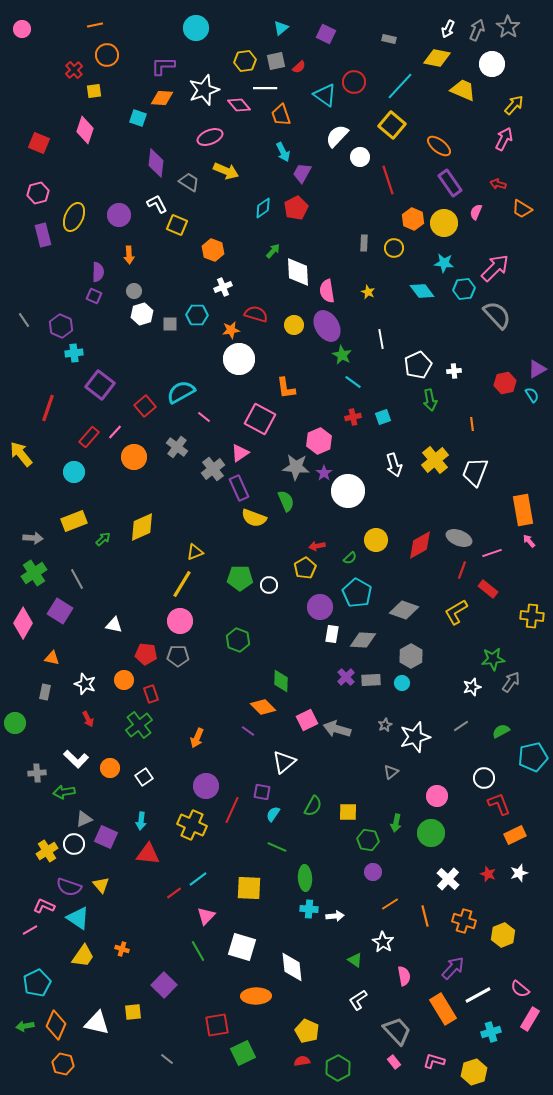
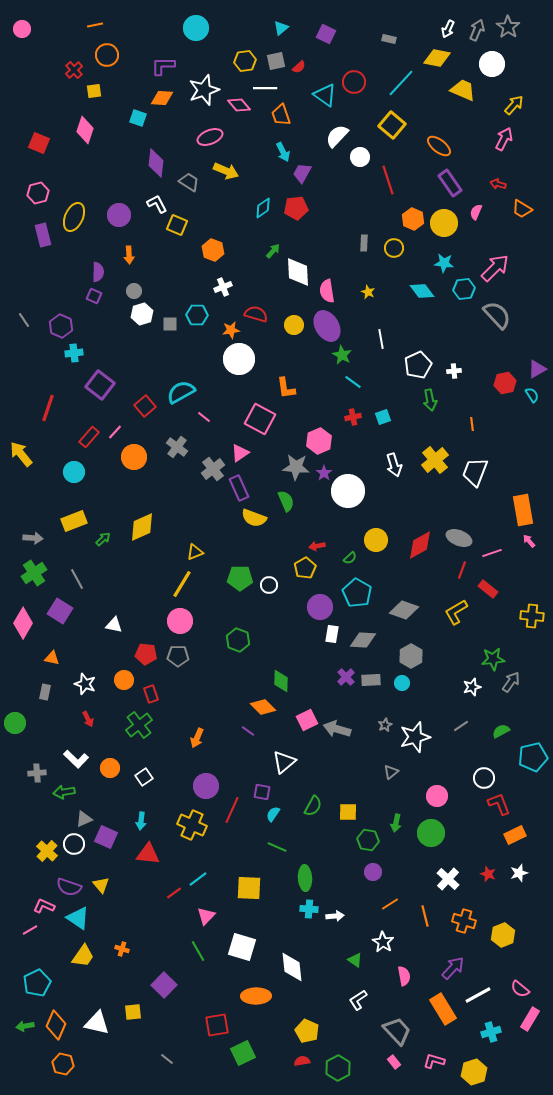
cyan line at (400, 86): moved 1 px right, 3 px up
red pentagon at (296, 208): rotated 20 degrees clockwise
yellow cross at (47, 851): rotated 15 degrees counterclockwise
